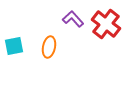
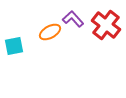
red cross: moved 1 px down
orange ellipse: moved 1 px right, 15 px up; rotated 50 degrees clockwise
